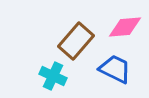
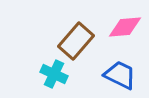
blue trapezoid: moved 5 px right, 6 px down
cyan cross: moved 1 px right, 2 px up
